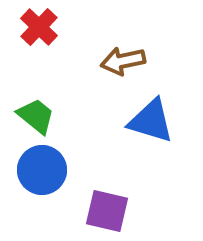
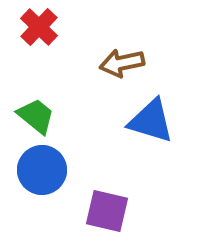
brown arrow: moved 1 px left, 2 px down
